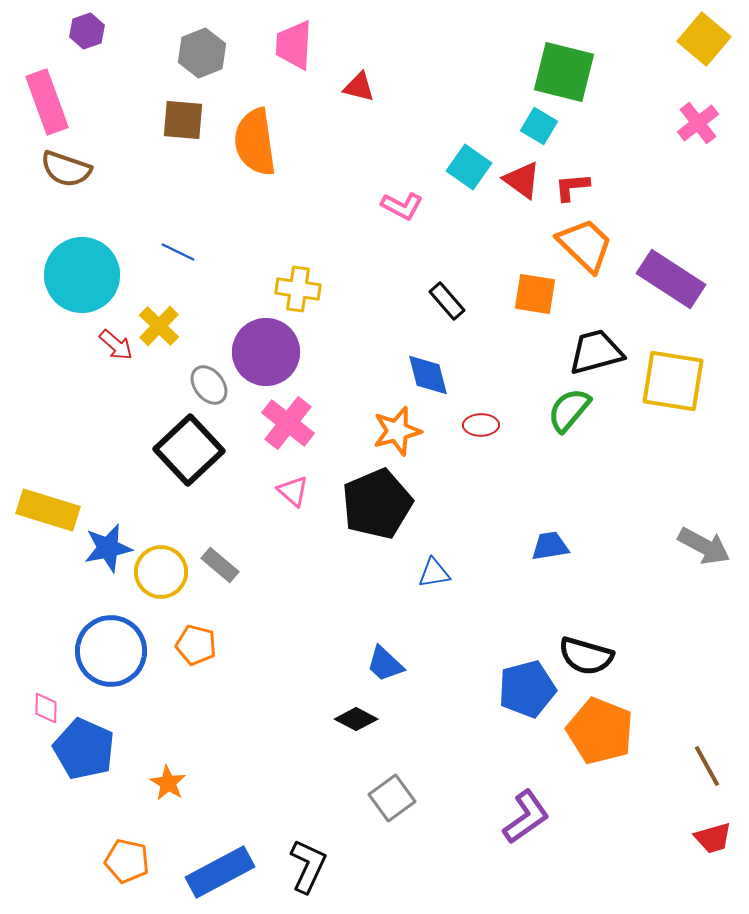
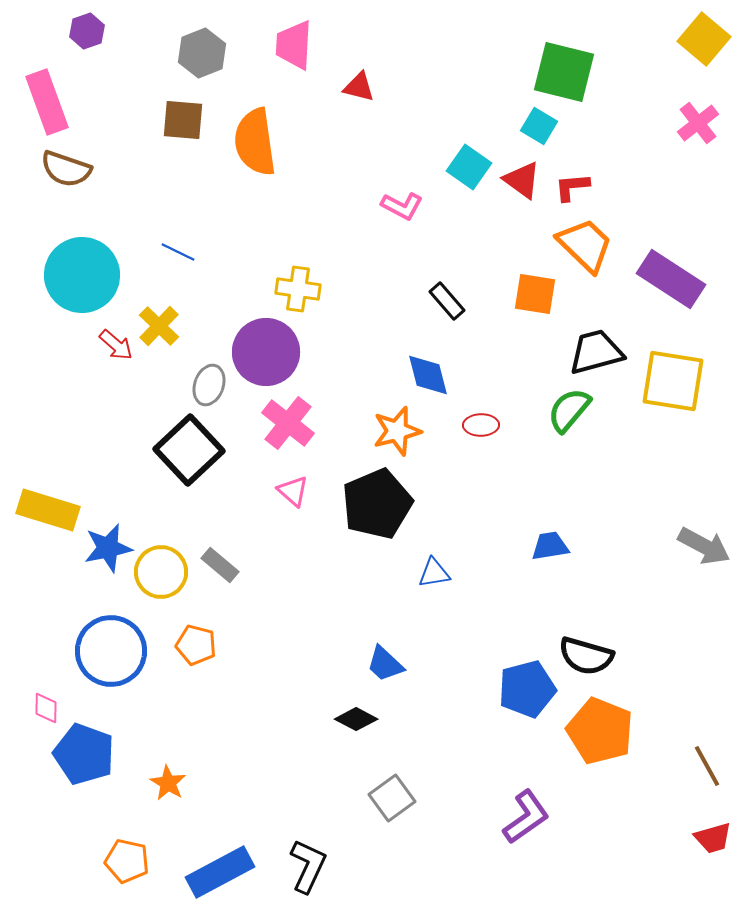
gray ellipse at (209, 385): rotated 57 degrees clockwise
blue pentagon at (84, 749): moved 5 px down; rotated 4 degrees counterclockwise
